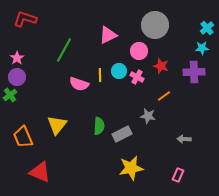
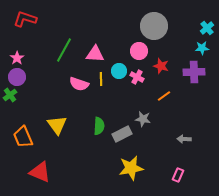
gray circle: moved 1 px left, 1 px down
pink triangle: moved 13 px left, 19 px down; rotated 30 degrees clockwise
yellow line: moved 1 px right, 4 px down
gray star: moved 5 px left, 3 px down
yellow triangle: rotated 15 degrees counterclockwise
